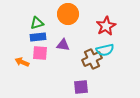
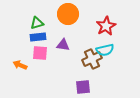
orange arrow: moved 2 px left, 3 px down
purple square: moved 2 px right
